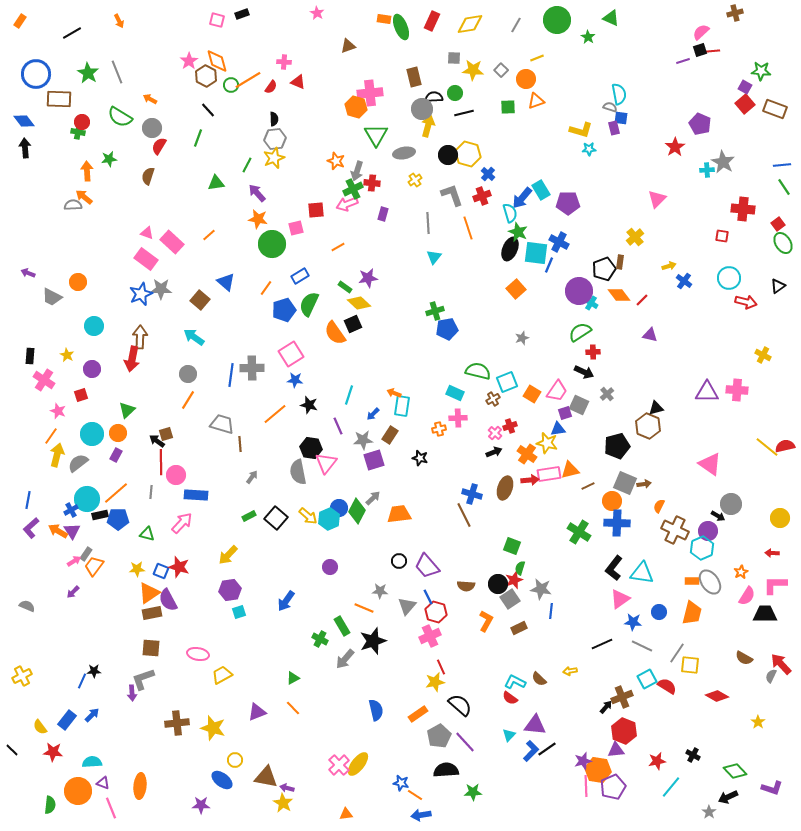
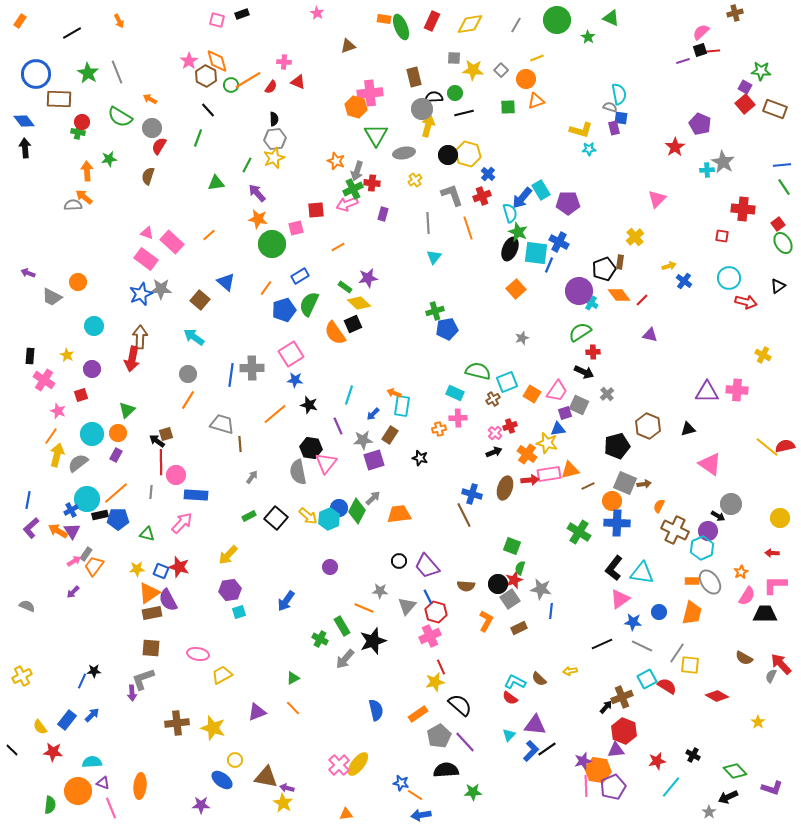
black triangle at (656, 408): moved 32 px right, 21 px down
